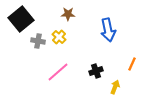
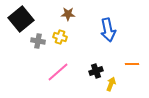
yellow cross: moved 1 px right; rotated 24 degrees counterclockwise
orange line: rotated 64 degrees clockwise
yellow arrow: moved 4 px left, 3 px up
